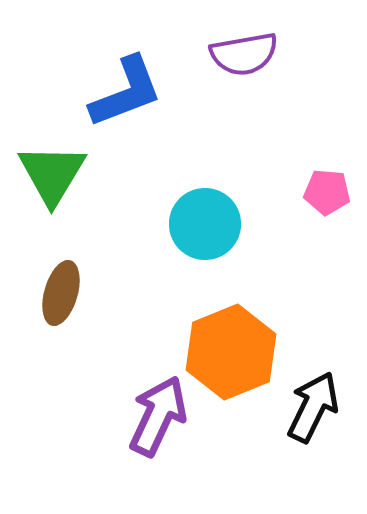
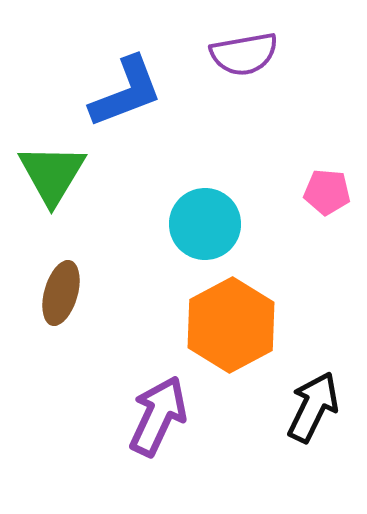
orange hexagon: moved 27 px up; rotated 6 degrees counterclockwise
